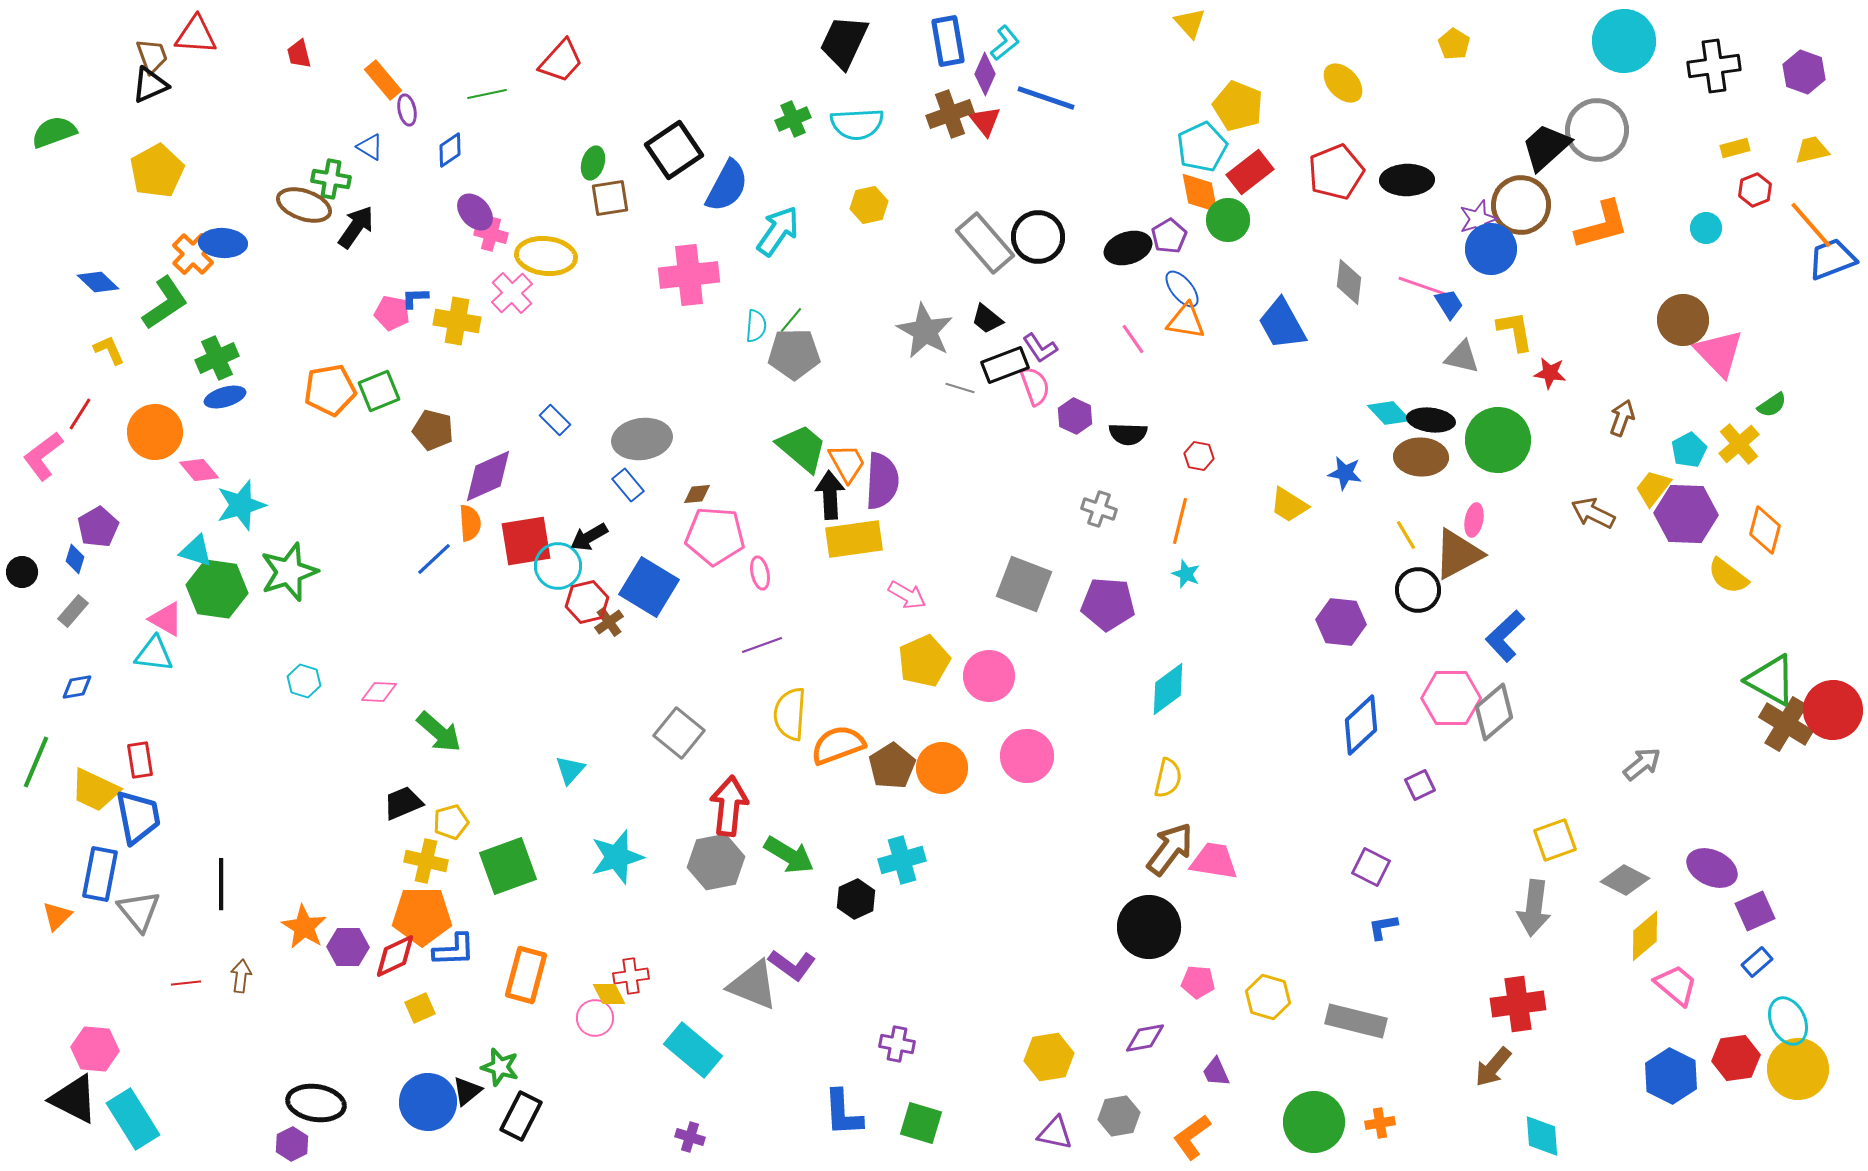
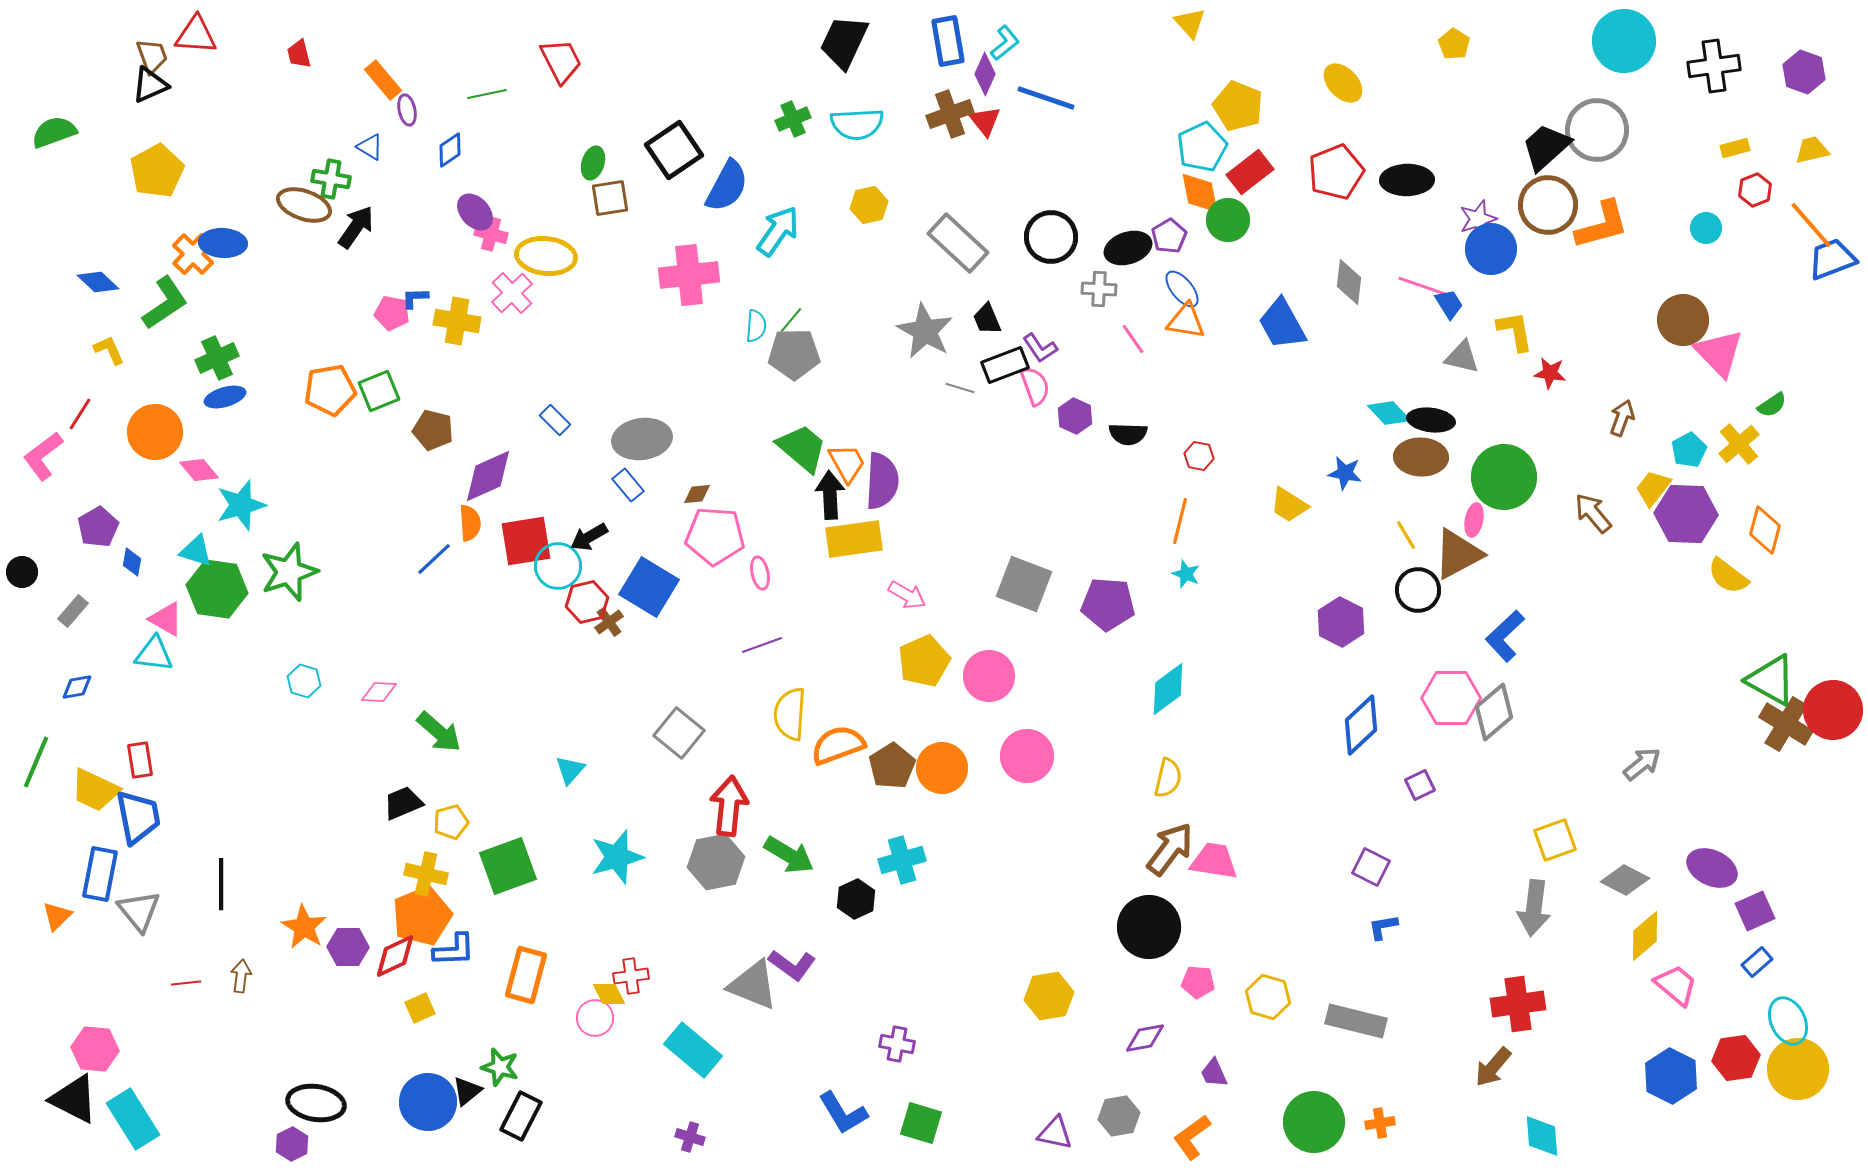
red trapezoid at (561, 61): rotated 69 degrees counterclockwise
brown circle at (1521, 205): moved 27 px right
black circle at (1038, 237): moved 13 px right
gray rectangle at (985, 243): moved 27 px left; rotated 6 degrees counterclockwise
black trapezoid at (987, 319): rotated 28 degrees clockwise
green circle at (1498, 440): moved 6 px right, 37 px down
gray cross at (1099, 509): moved 220 px up; rotated 16 degrees counterclockwise
brown arrow at (1593, 513): rotated 24 degrees clockwise
blue diamond at (75, 559): moved 57 px right, 3 px down; rotated 8 degrees counterclockwise
purple hexagon at (1341, 622): rotated 21 degrees clockwise
yellow cross at (426, 861): moved 13 px down
orange pentagon at (422, 916): rotated 22 degrees counterclockwise
yellow hexagon at (1049, 1057): moved 61 px up
purple trapezoid at (1216, 1072): moved 2 px left, 1 px down
blue L-shape at (843, 1113): rotated 28 degrees counterclockwise
